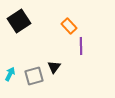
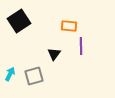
orange rectangle: rotated 42 degrees counterclockwise
black triangle: moved 13 px up
